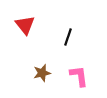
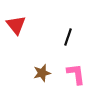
red triangle: moved 9 px left
pink L-shape: moved 3 px left, 2 px up
